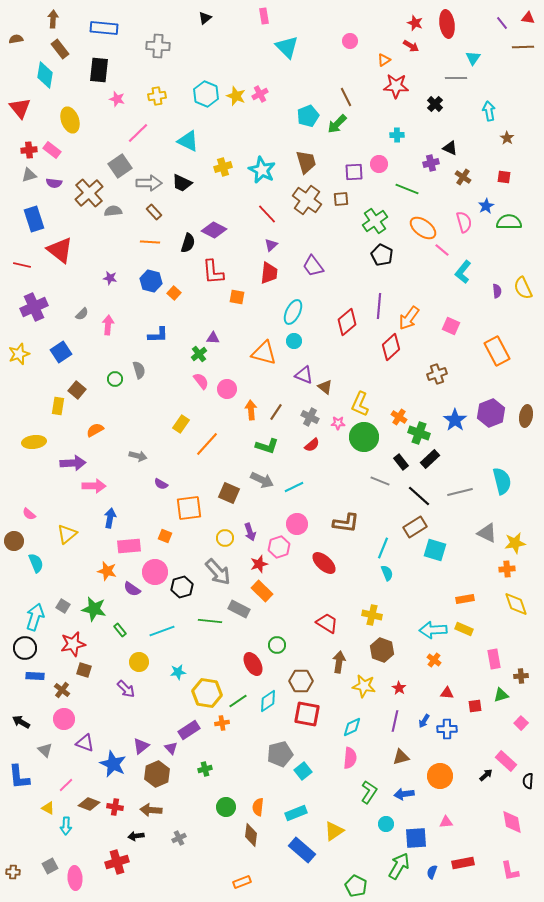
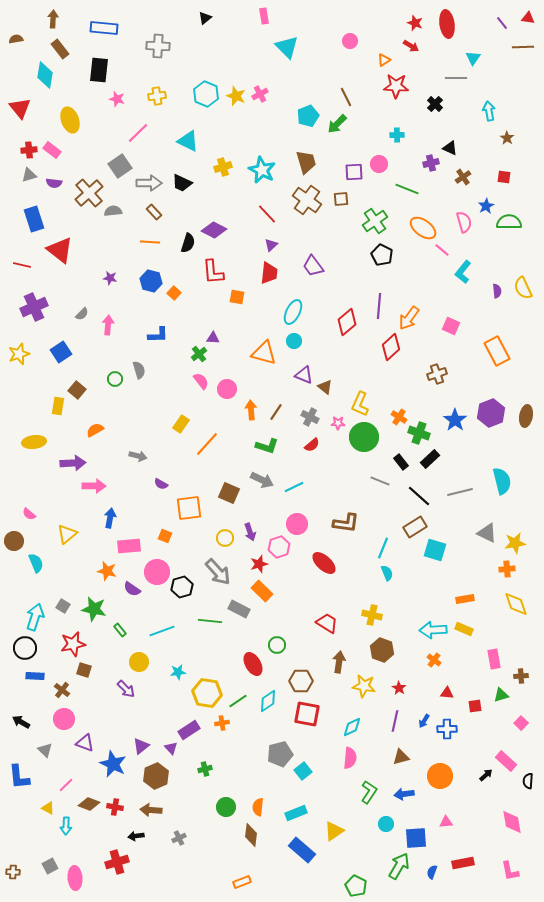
brown cross at (463, 177): rotated 21 degrees clockwise
pink circle at (155, 572): moved 2 px right
brown hexagon at (157, 774): moved 1 px left, 2 px down
